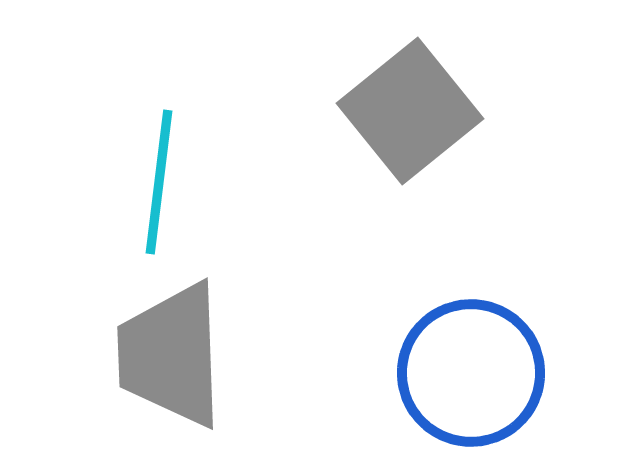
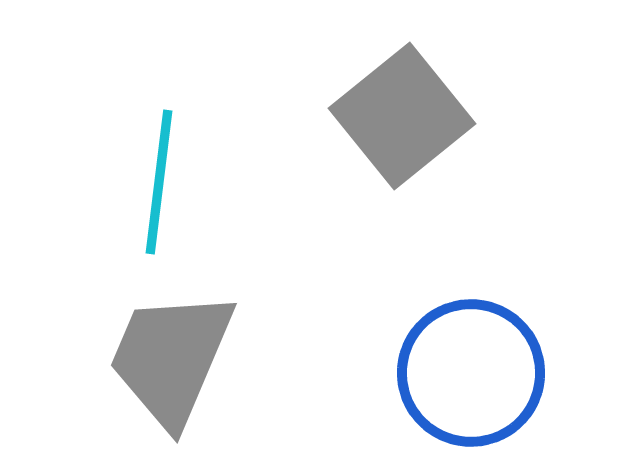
gray square: moved 8 px left, 5 px down
gray trapezoid: moved 3 px down; rotated 25 degrees clockwise
